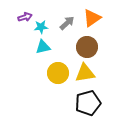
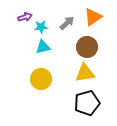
orange triangle: moved 1 px right, 1 px up
yellow circle: moved 17 px left, 6 px down
black pentagon: moved 1 px left
